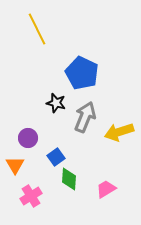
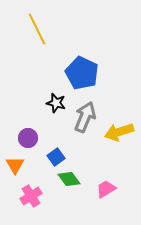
green diamond: rotated 40 degrees counterclockwise
